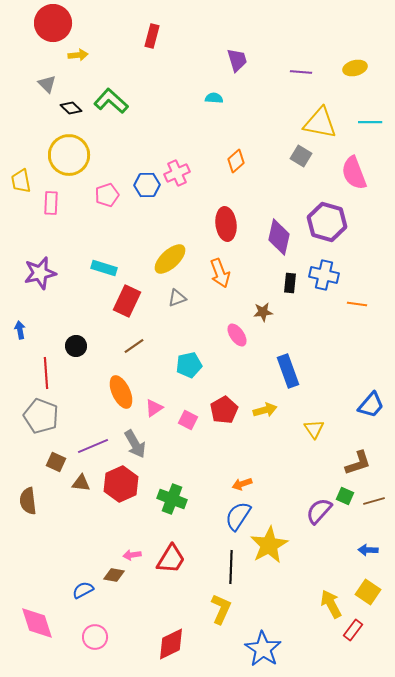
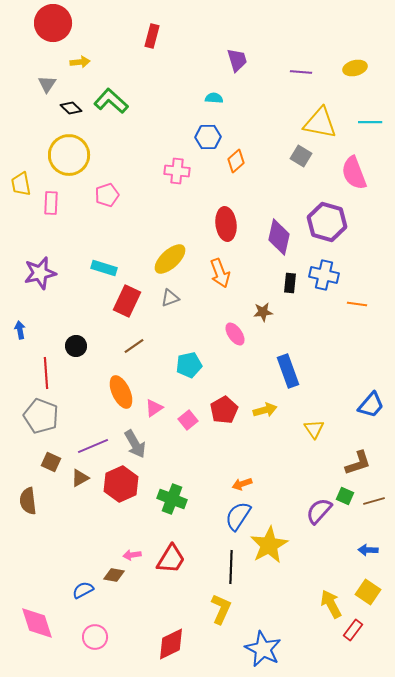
yellow arrow at (78, 55): moved 2 px right, 7 px down
gray triangle at (47, 84): rotated 18 degrees clockwise
pink cross at (177, 173): moved 2 px up; rotated 30 degrees clockwise
yellow trapezoid at (21, 181): moved 3 px down
blue hexagon at (147, 185): moved 61 px right, 48 px up
gray triangle at (177, 298): moved 7 px left
pink ellipse at (237, 335): moved 2 px left, 1 px up
pink square at (188, 420): rotated 24 degrees clockwise
brown square at (56, 462): moved 5 px left
brown triangle at (81, 483): moved 1 px left, 5 px up; rotated 36 degrees counterclockwise
blue star at (263, 649): rotated 6 degrees counterclockwise
